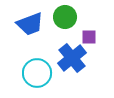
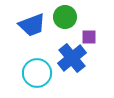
blue trapezoid: moved 2 px right, 1 px down
